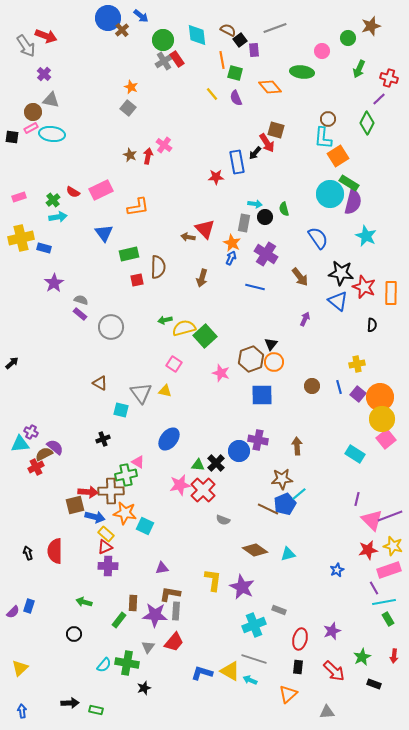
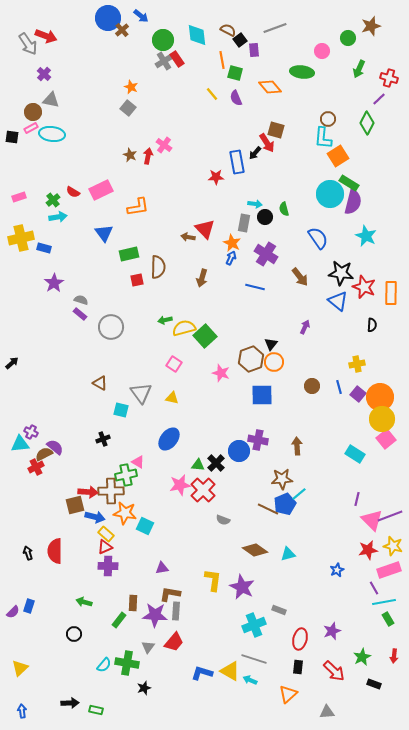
gray arrow at (26, 46): moved 2 px right, 2 px up
purple arrow at (305, 319): moved 8 px down
yellow triangle at (165, 391): moved 7 px right, 7 px down
